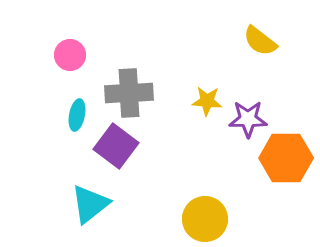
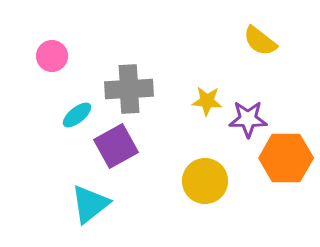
pink circle: moved 18 px left, 1 px down
gray cross: moved 4 px up
cyan ellipse: rotated 40 degrees clockwise
purple square: rotated 24 degrees clockwise
yellow circle: moved 38 px up
